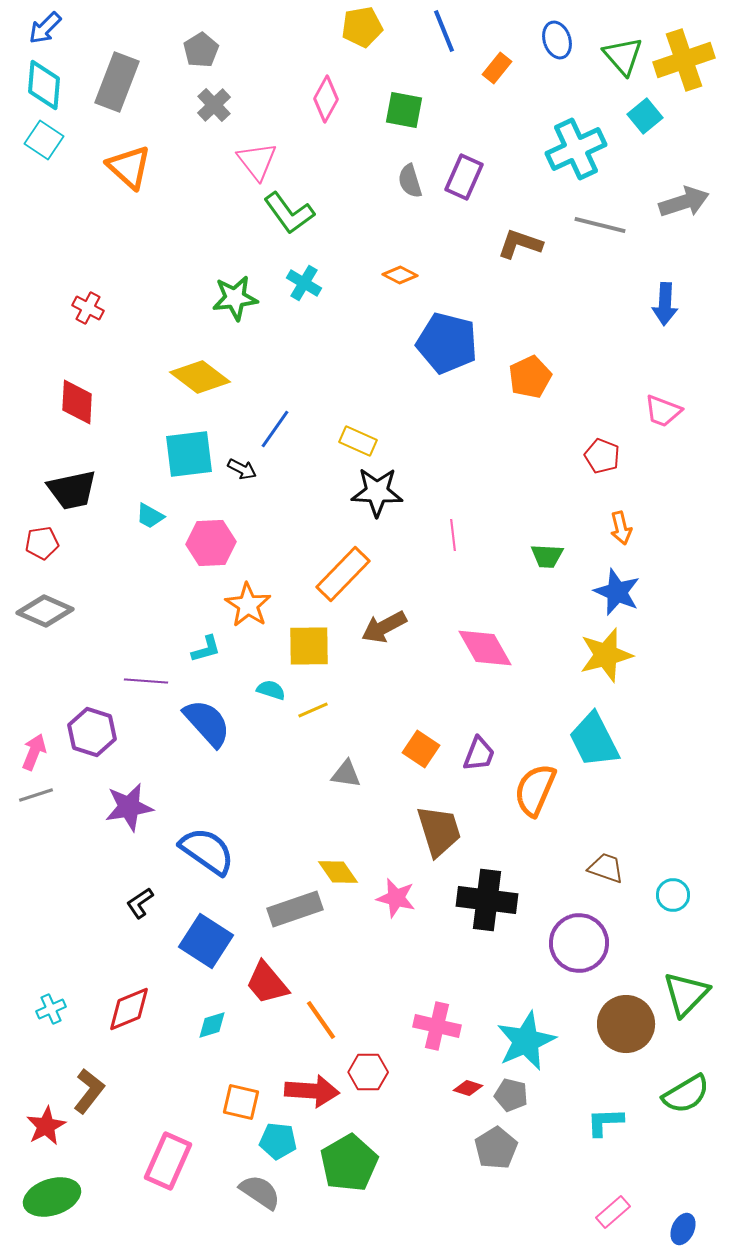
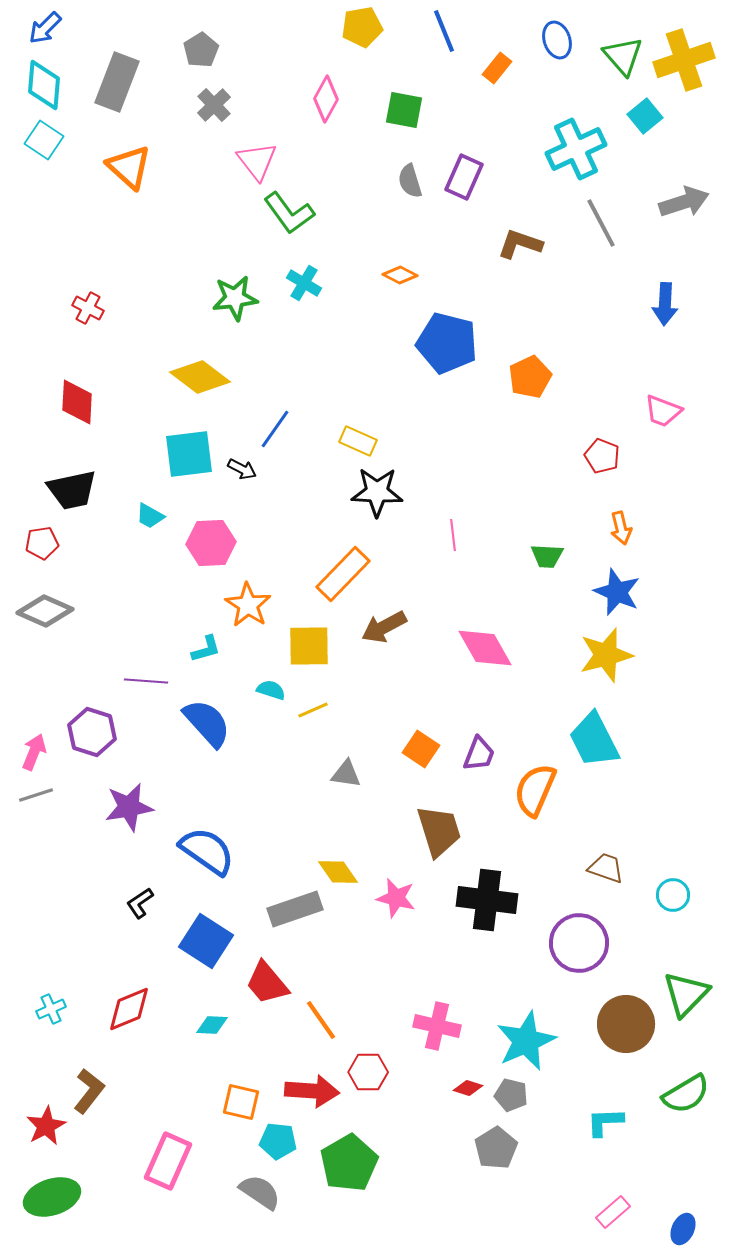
gray line at (600, 225): moved 1 px right, 2 px up; rotated 48 degrees clockwise
cyan diamond at (212, 1025): rotated 20 degrees clockwise
